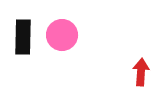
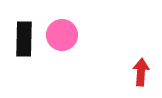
black rectangle: moved 1 px right, 2 px down
